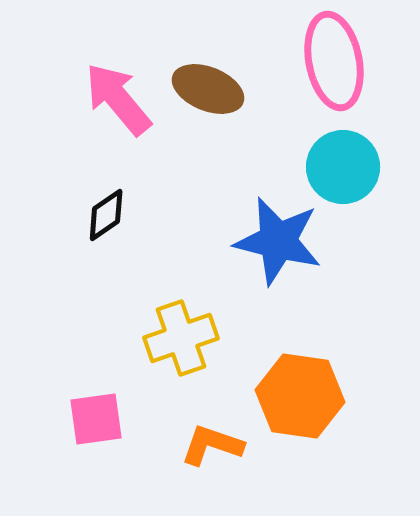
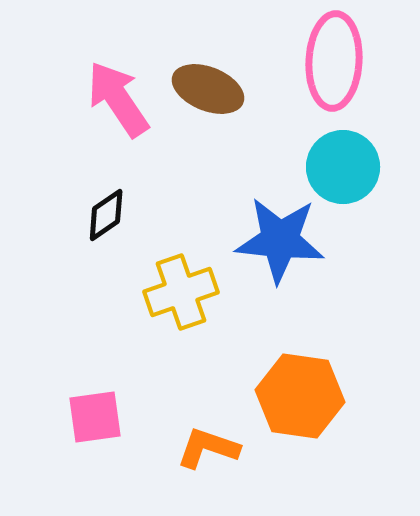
pink ellipse: rotated 14 degrees clockwise
pink arrow: rotated 6 degrees clockwise
blue star: moved 2 px right, 1 px up; rotated 8 degrees counterclockwise
yellow cross: moved 46 px up
pink square: moved 1 px left, 2 px up
orange L-shape: moved 4 px left, 3 px down
